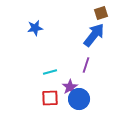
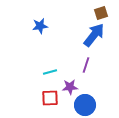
blue star: moved 5 px right, 2 px up
purple star: rotated 28 degrees clockwise
blue circle: moved 6 px right, 6 px down
